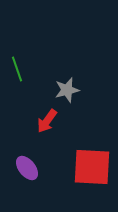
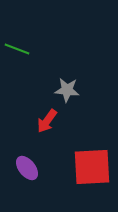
green line: moved 20 px up; rotated 50 degrees counterclockwise
gray star: rotated 20 degrees clockwise
red square: rotated 6 degrees counterclockwise
